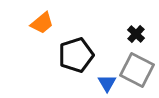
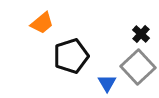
black cross: moved 5 px right
black pentagon: moved 5 px left, 1 px down
gray square: moved 1 px right, 3 px up; rotated 20 degrees clockwise
